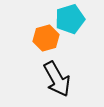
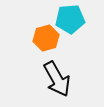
cyan pentagon: rotated 12 degrees clockwise
